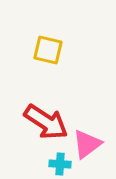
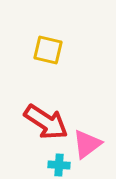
cyan cross: moved 1 px left, 1 px down
